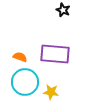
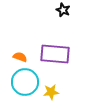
yellow star: rotated 14 degrees counterclockwise
